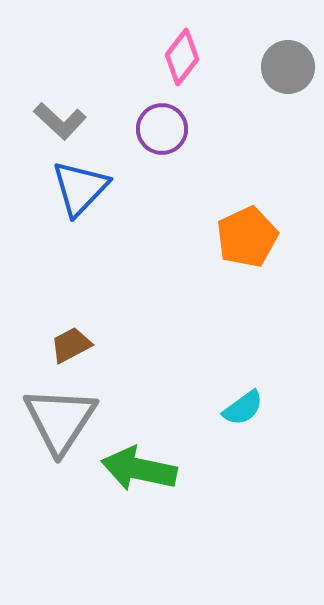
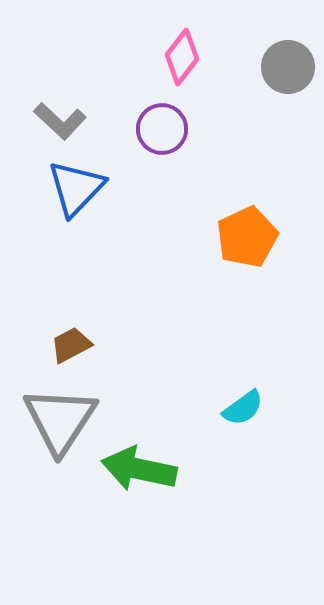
blue triangle: moved 4 px left
